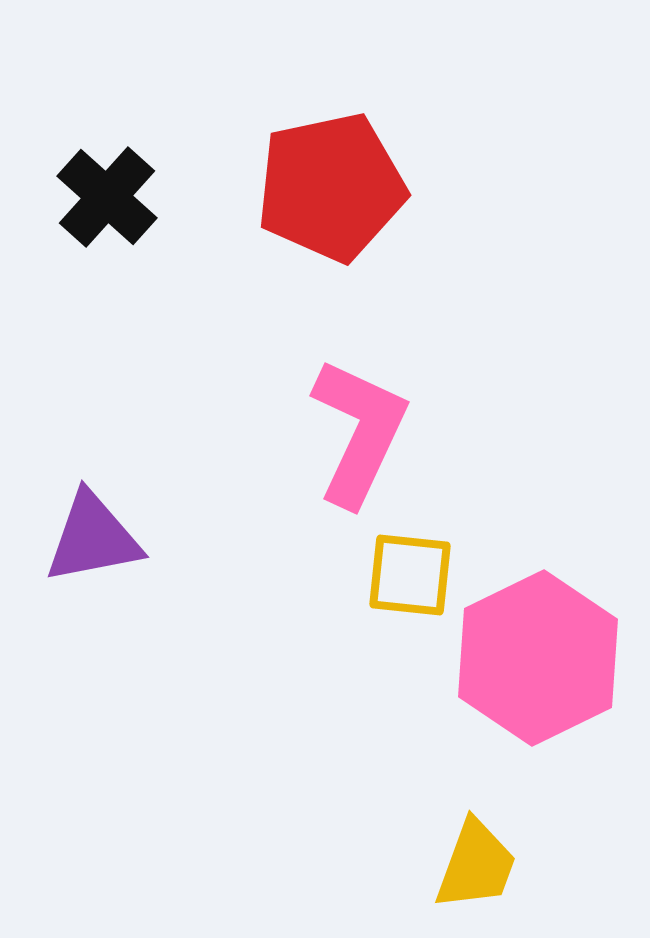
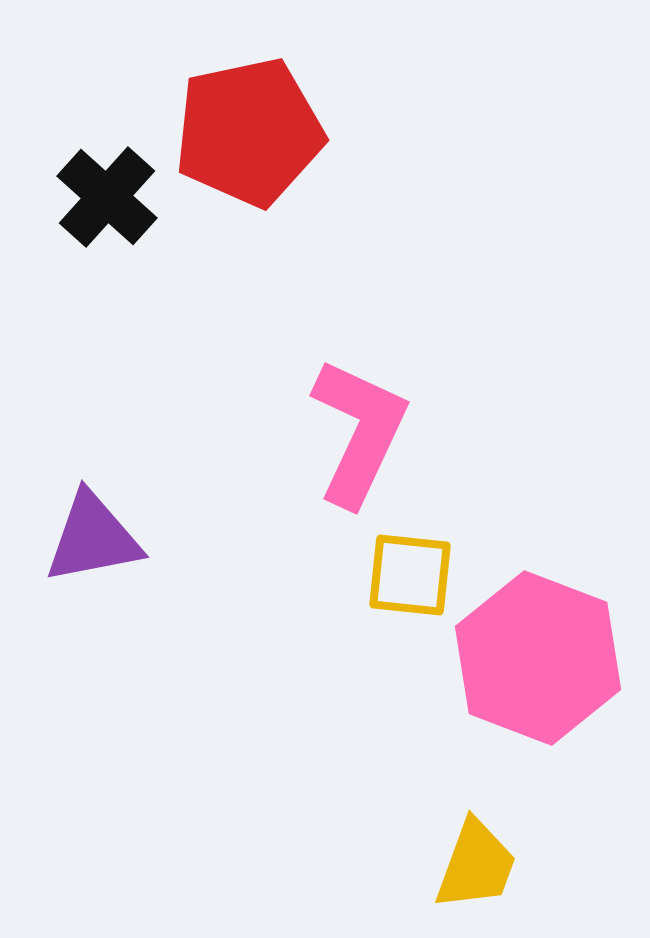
red pentagon: moved 82 px left, 55 px up
pink hexagon: rotated 13 degrees counterclockwise
